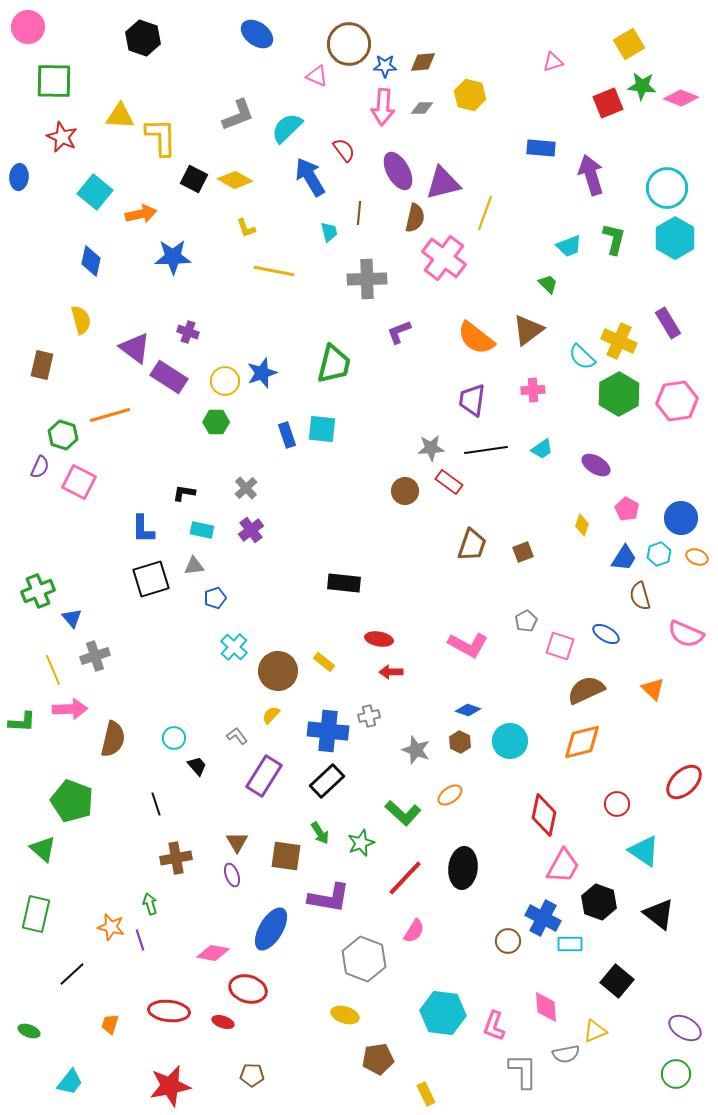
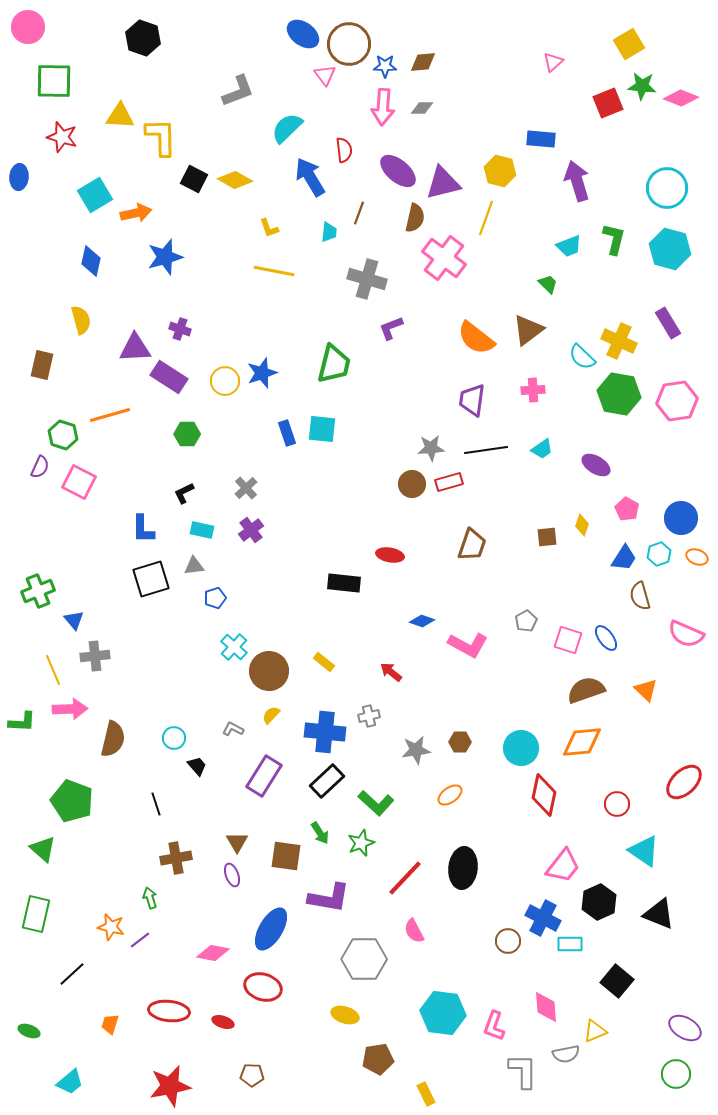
blue ellipse at (257, 34): moved 46 px right
pink triangle at (553, 62): rotated 25 degrees counterclockwise
pink triangle at (317, 76): moved 8 px right, 1 px up; rotated 30 degrees clockwise
yellow hexagon at (470, 95): moved 30 px right, 76 px down
gray L-shape at (238, 115): moved 24 px up
red star at (62, 137): rotated 8 degrees counterclockwise
blue rectangle at (541, 148): moved 9 px up
red semicircle at (344, 150): rotated 30 degrees clockwise
purple ellipse at (398, 171): rotated 21 degrees counterclockwise
purple arrow at (591, 175): moved 14 px left, 6 px down
cyan square at (95, 192): moved 3 px down; rotated 20 degrees clockwise
brown line at (359, 213): rotated 15 degrees clockwise
yellow line at (485, 213): moved 1 px right, 5 px down
orange arrow at (141, 214): moved 5 px left, 1 px up
yellow L-shape at (246, 228): moved 23 px right
cyan trapezoid at (329, 232): rotated 20 degrees clockwise
cyan hexagon at (675, 238): moved 5 px left, 11 px down; rotated 15 degrees counterclockwise
blue star at (173, 257): moved 8 px left; rotated 15 degrees counterclockwise
gray cross at (367, 279): rotated 18 degrees clockwise
purple cross at (188, 332): moved 8 px left, 3 px up
purple L-shape at (399, 332): moved 8 px left, 4 px up
purple triangle at (135, 348): rotated 40 degrees counterclockwise
green hexagon at (619, 394): rotated 21 degrees counterclockwise
green hexagon at (216, 422): moved 29 px left, 12 px down
blue rectangle at (287, 435): moved 2 px up
red rectangle at (449, 482): rotated 52 degrees counterclockwise
brown circle at (405, 491): moved 7 px right, 7 px up
black L-shape at (184, 493): rotated 35 degrees counterclockwise
brown square at (523, 552): moved 24 px right, 15 px up; rotated 15 degrees clockwise
blue triangle at (72, 618): moved 2 px right, 2 px down
blue ellipse at (606, 634): moved 4 px down; rotated 24 degrees clockwise
red ellipse at (379, 639): moved 11 px right, 84 px up
pink square at (560, 646): moved 8 px right, 6 px up
gray cross at (95, 656): rotated 12 degrees clockwise
brown circle at (278, 671): moved 9 px left
red arrow at (391, 672): rotated 40 degrees clockwise
orange triangle at (653, 689): moved 7 px left, 1 px down
brown semicircle at (586, 690): rotated 6 degrees clockwise
blue diamond at (468, 710): moved 46 px left, 89 px up
blue cross at (328, 731): moved 3 px left, 1 px down
gray L-shape at (237, 736): moved 4 px left, 7 px up; rotated 25 degrees counterclockwise
cyan circle at (510, 741): moved 11 px right, 7 px down
brown hexagon at (460, 742): rotated 25 degrees counterclockwise
orange diamond at (582, 742): rotated 9 degrees clockwise
gray star at (416, 750): rotated 28 degrees counterclockwise
green L-shape at (403, 813): moved 27 px left, 10 px up
red diamond at (544, 815): moved 20 px up
pink trapezoid at (563, 866): rotated 9 degrees clockwise
black hexagon at (599, 902): rotated 16 degrees clockwise
green arrow at (150, 904): moved 6 px up
black triangle at (659, 914): rotated 16 degrees counterclockwise
pink semicircle at (414, 931): rotated 120 degrees clockwise
purple line at (140, 940): rotated 70 degrees clockwise
gray hexagon at (364, 959): rotated 21 degrees counterclockwise
red ellipse at (248, 989): moved 15 px right, 2 px up
cyan trapezoid at (70, 1082): rotated 12 degrees clockwise
